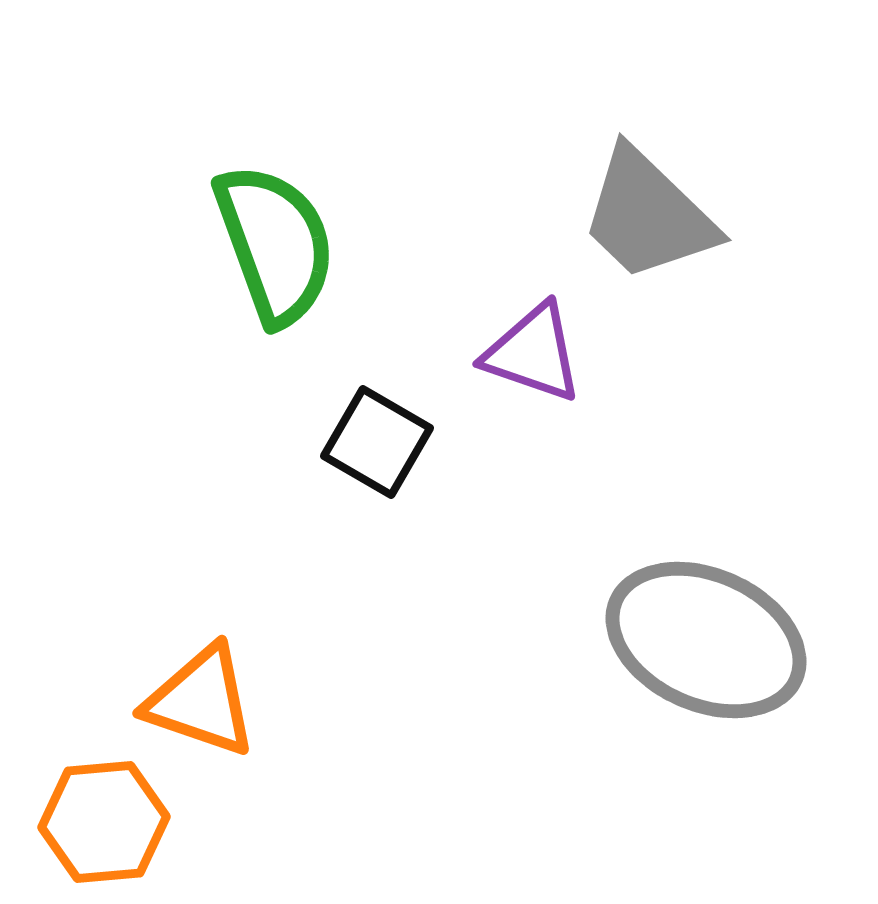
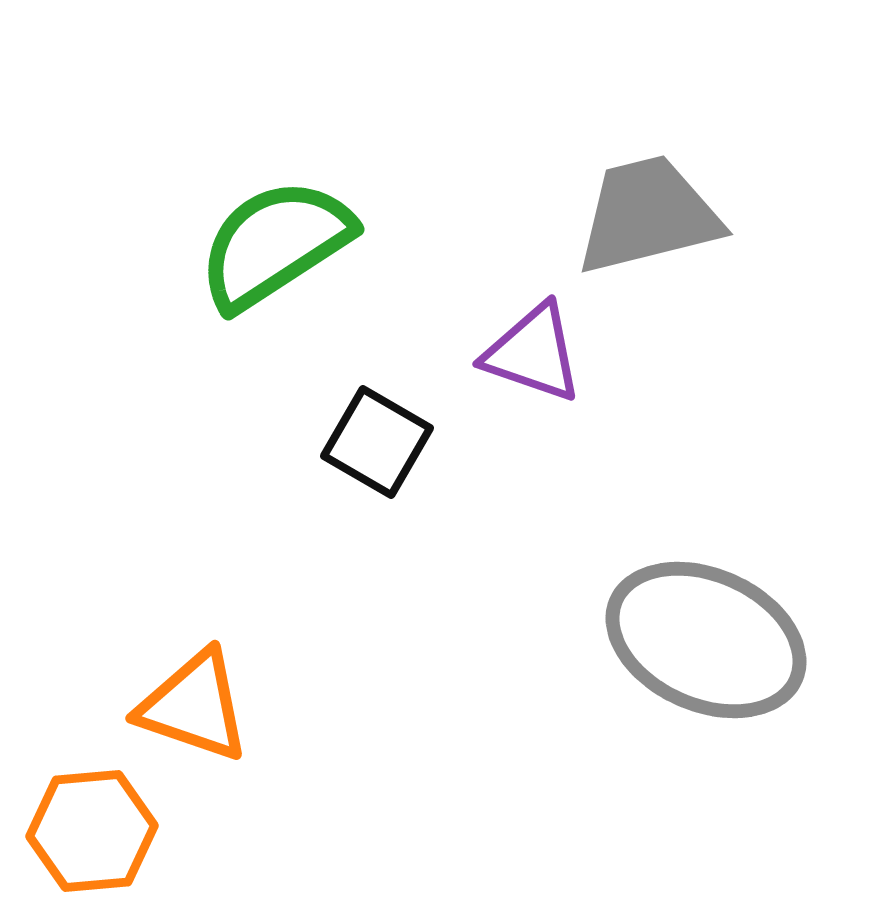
gray trapezoid: rotated 122 degrees clockwise
green semicircle: rotated 103 degrees counterclockwise
orange triangle: moved 7 px left, 5 px down
orange hexagon: moved 12 px left, 9 px down
